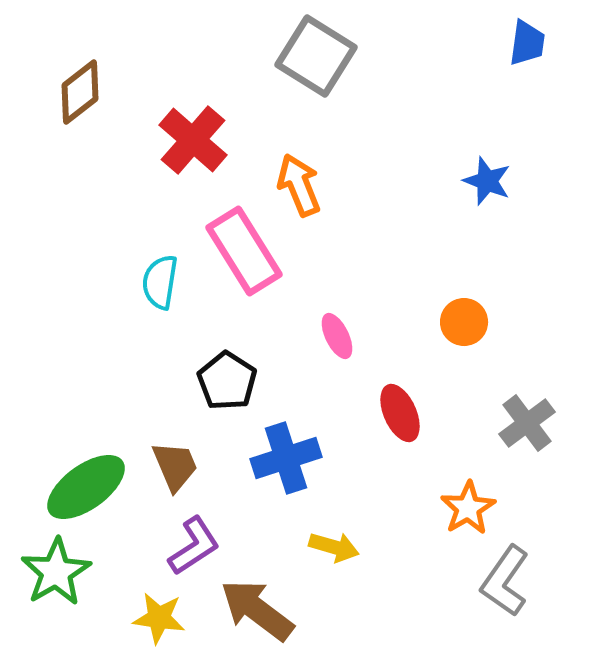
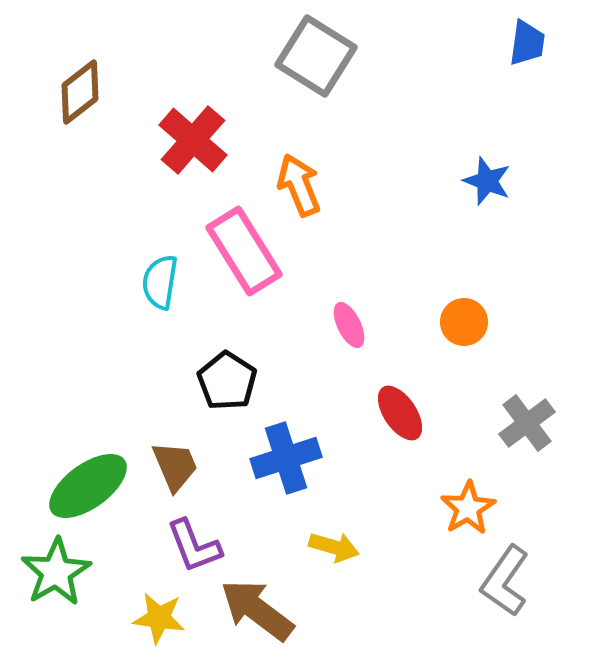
pink ellipse: moved 12 px right, 11 px up
red ellipse: rotated 10 degrees counterclockwise
green ellipse: moved 2 px right, 1 px up
purple L-shape: rotated 102 degrees clockwise
